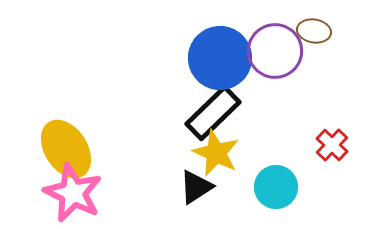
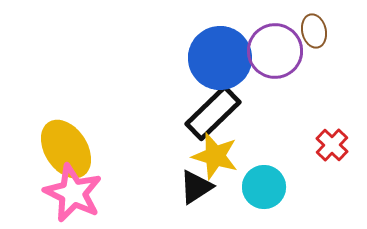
brown ellipse: rotated 68 degrees clockwise
yellow star: moved 1 px left, 3 px down; rotated 9 degrees counterclockwise
cyan circle: moved 12 px left
